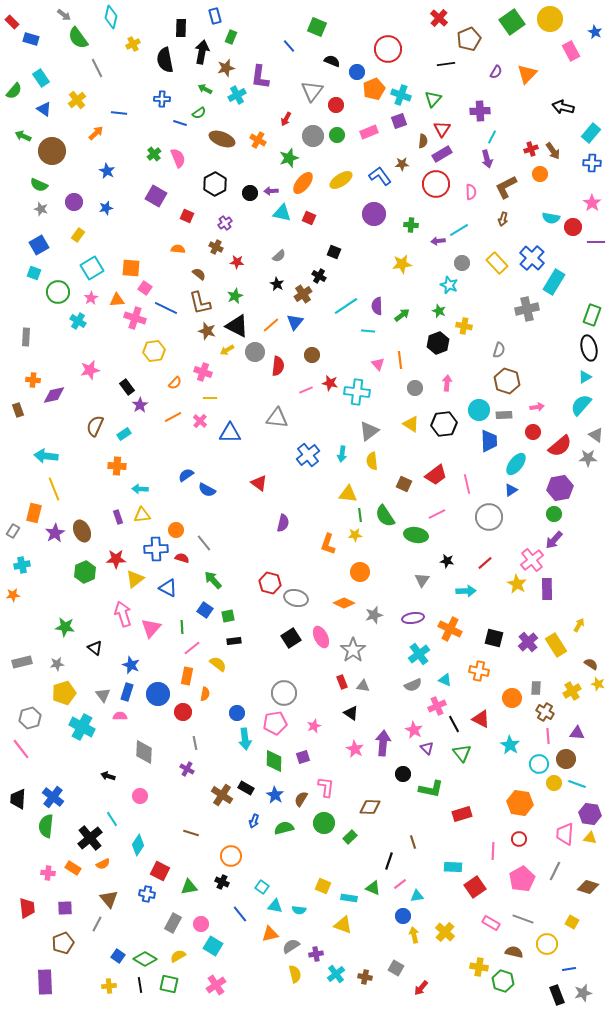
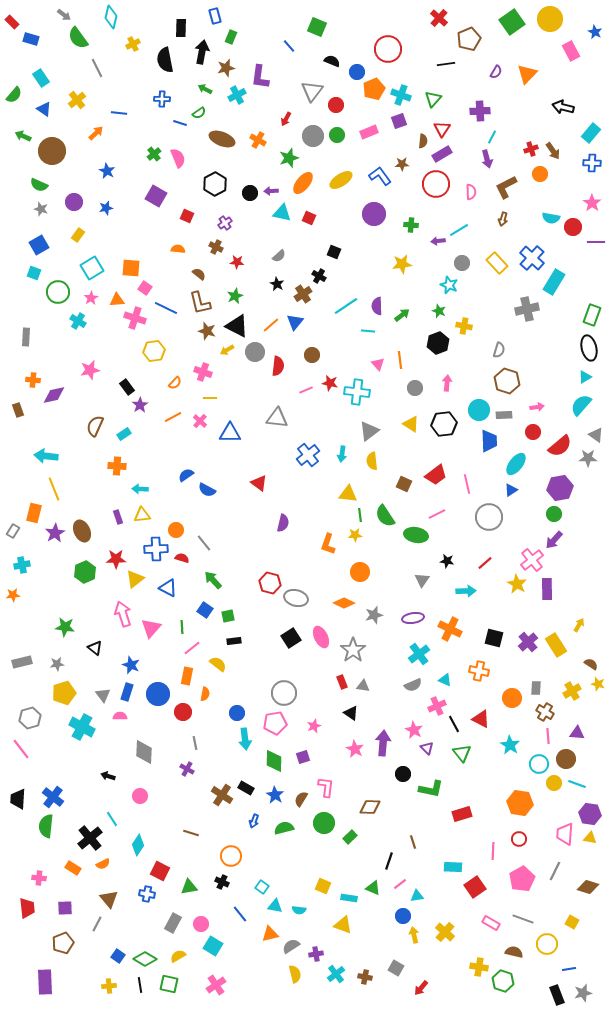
green semicircle at (14, 91): moved 4 px down
pink cross at (48, 873): moved 9 px left, 5 px down
